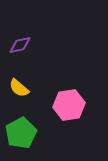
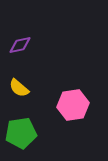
pink hexagon: moved 4 px right
green pentagon: rotated 20 degrees clockwise
